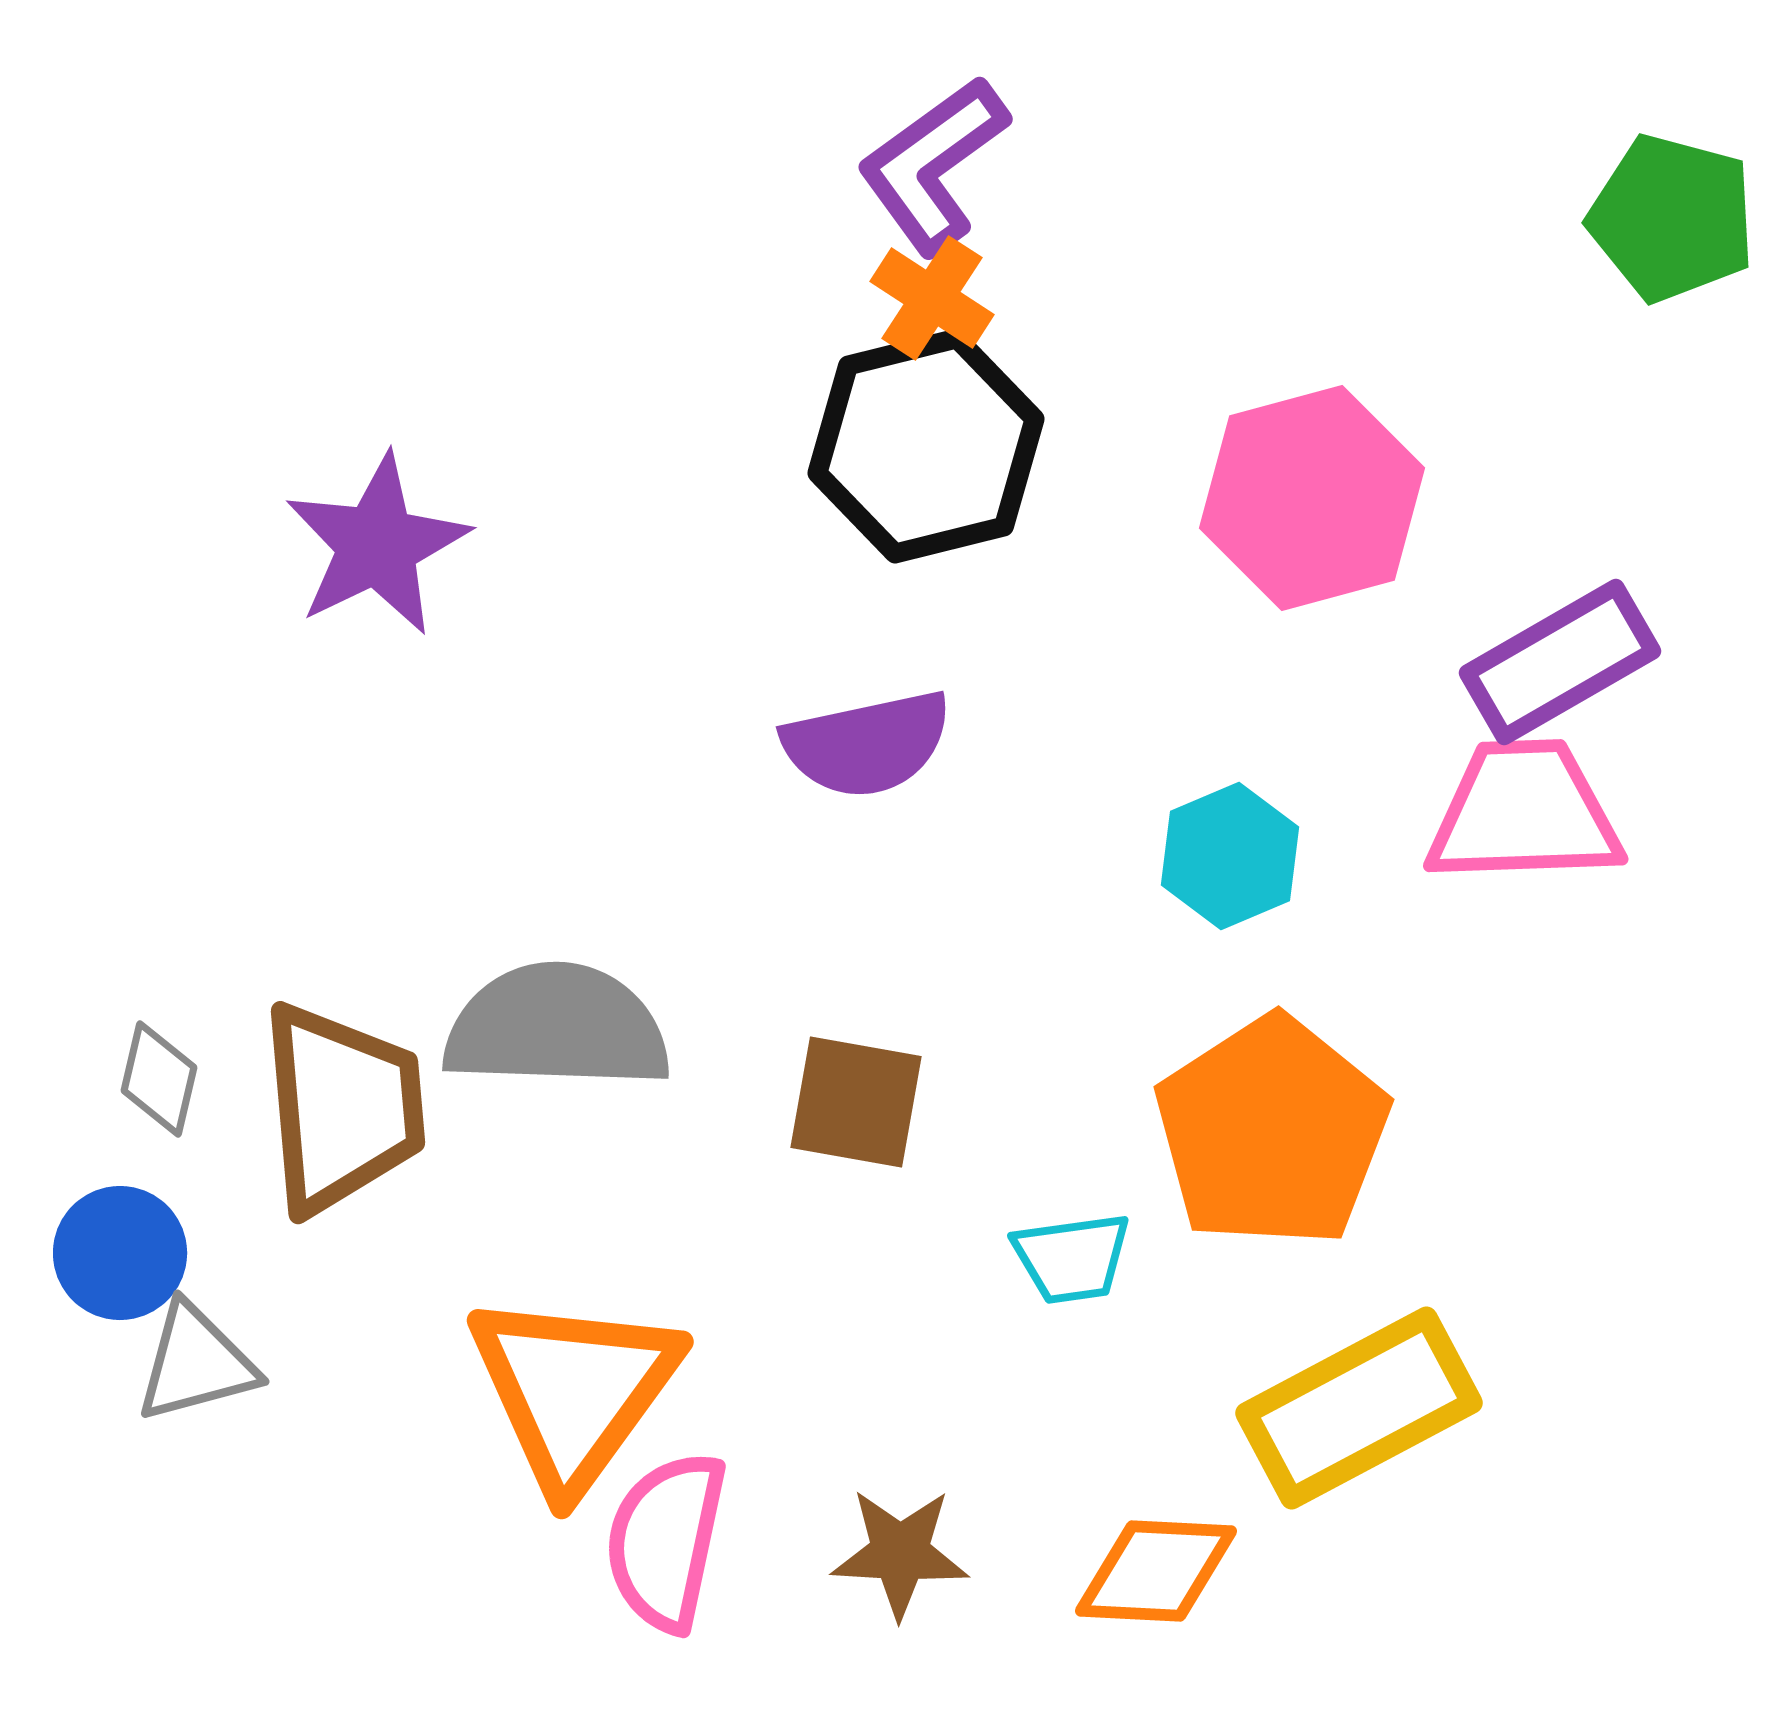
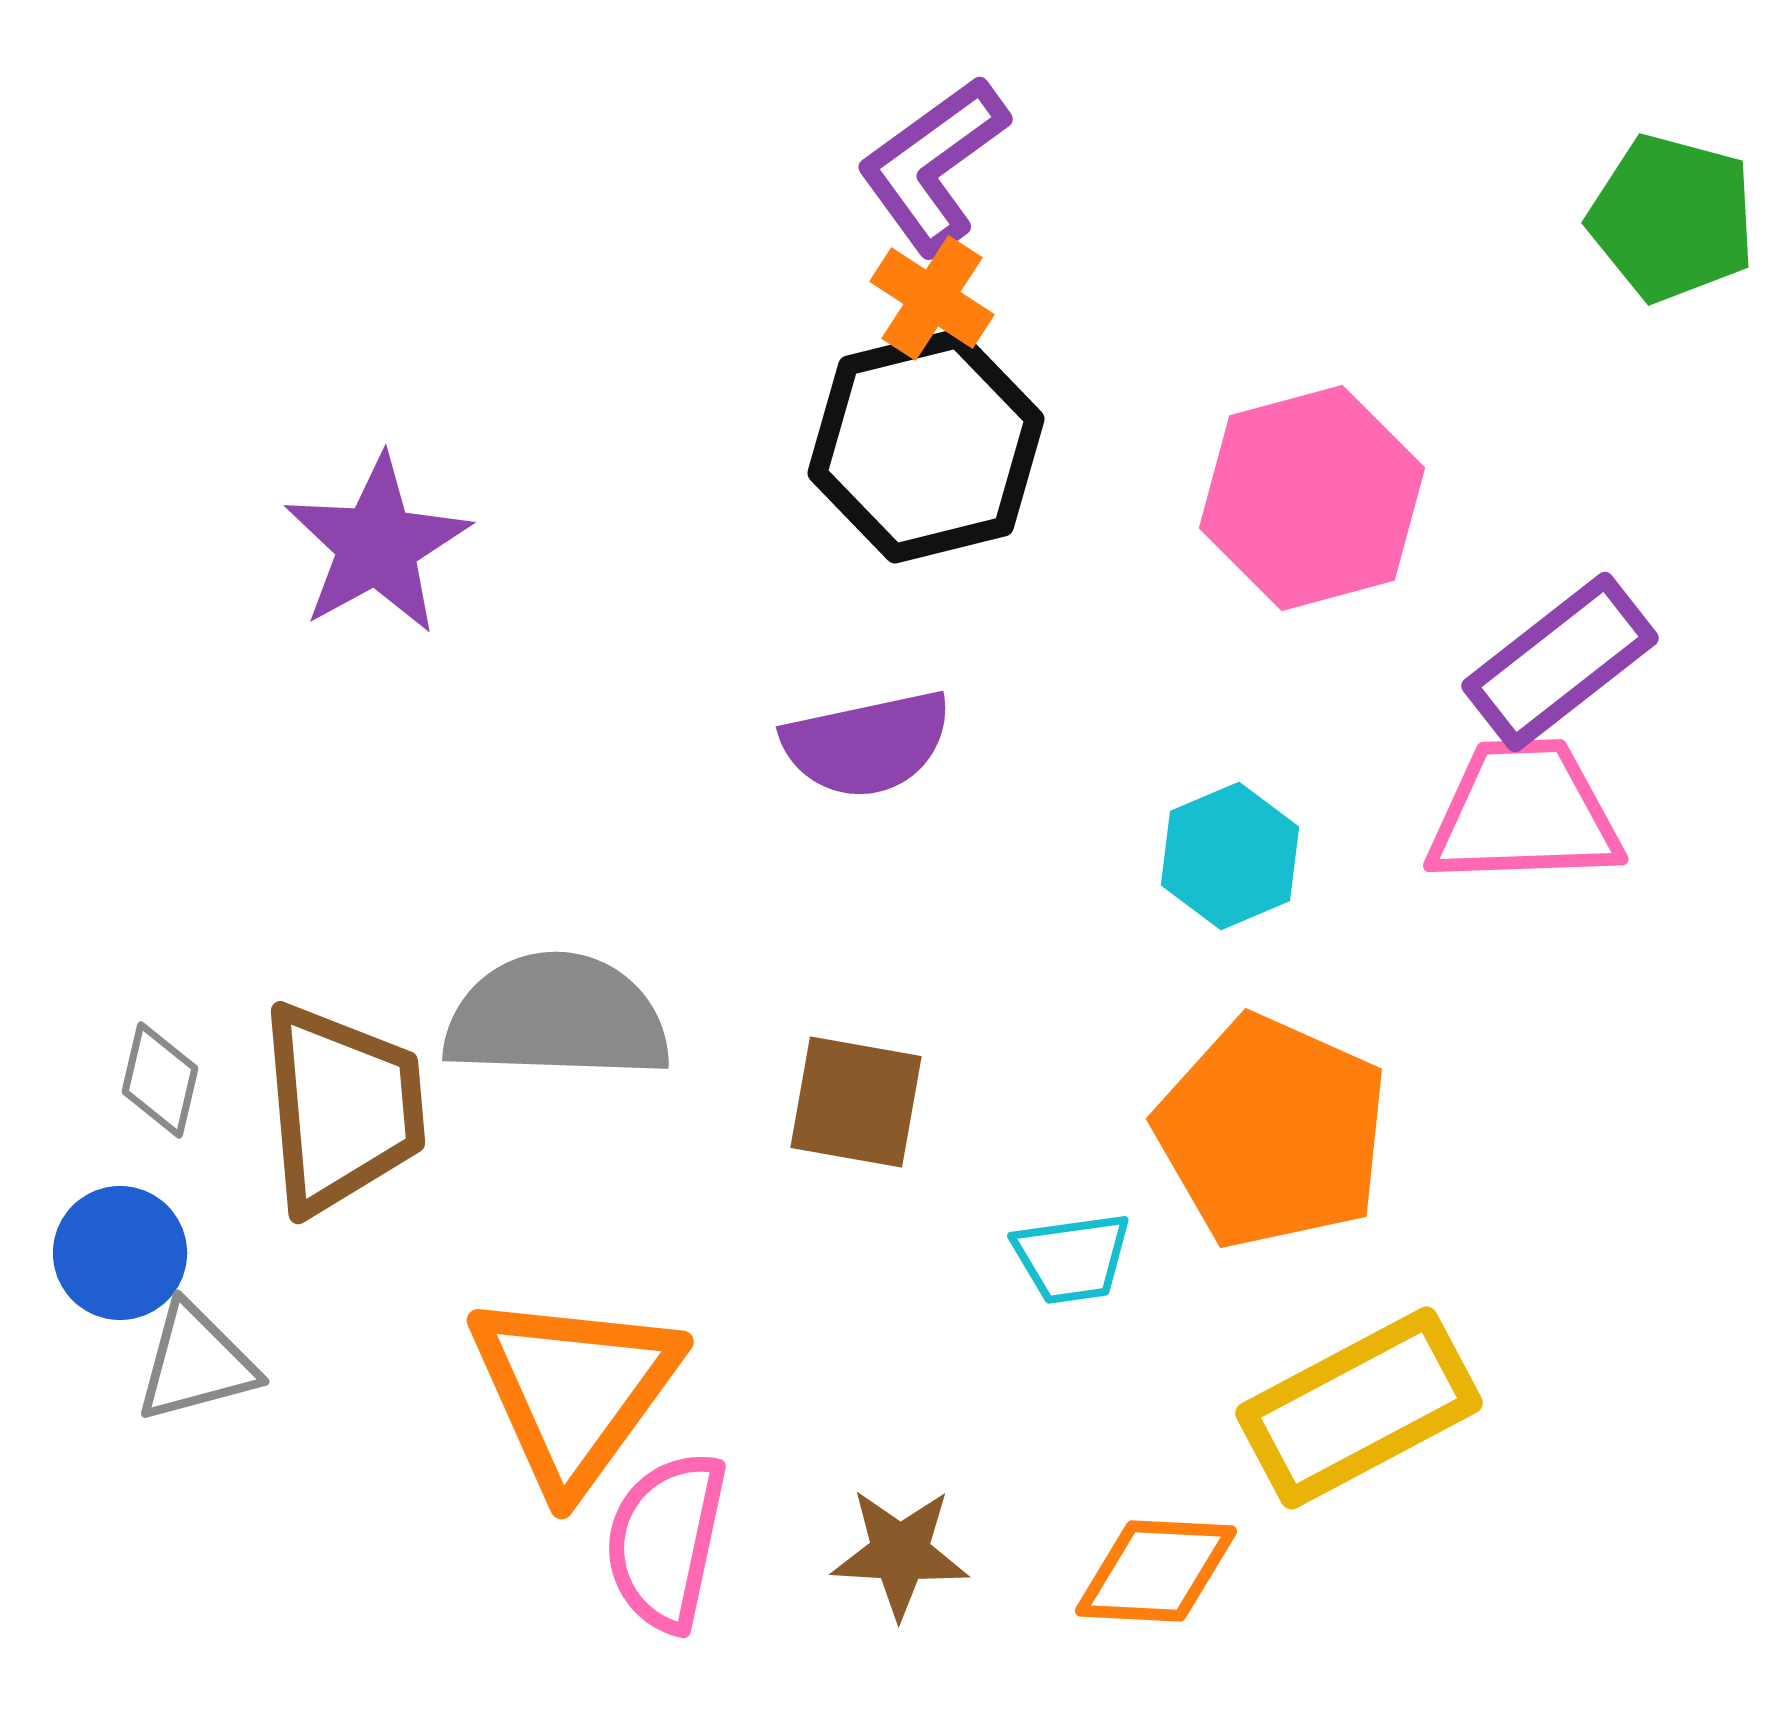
purple star: rotated 3 degrees counterclockwise
purple rectangle: rotated 8 degrees counterclockwise
gray semicircle: moved 10 px up
gray diamond: moved 1 px right, 1 px down
orange pentagon: rotated 15 degrees counterclockwise
